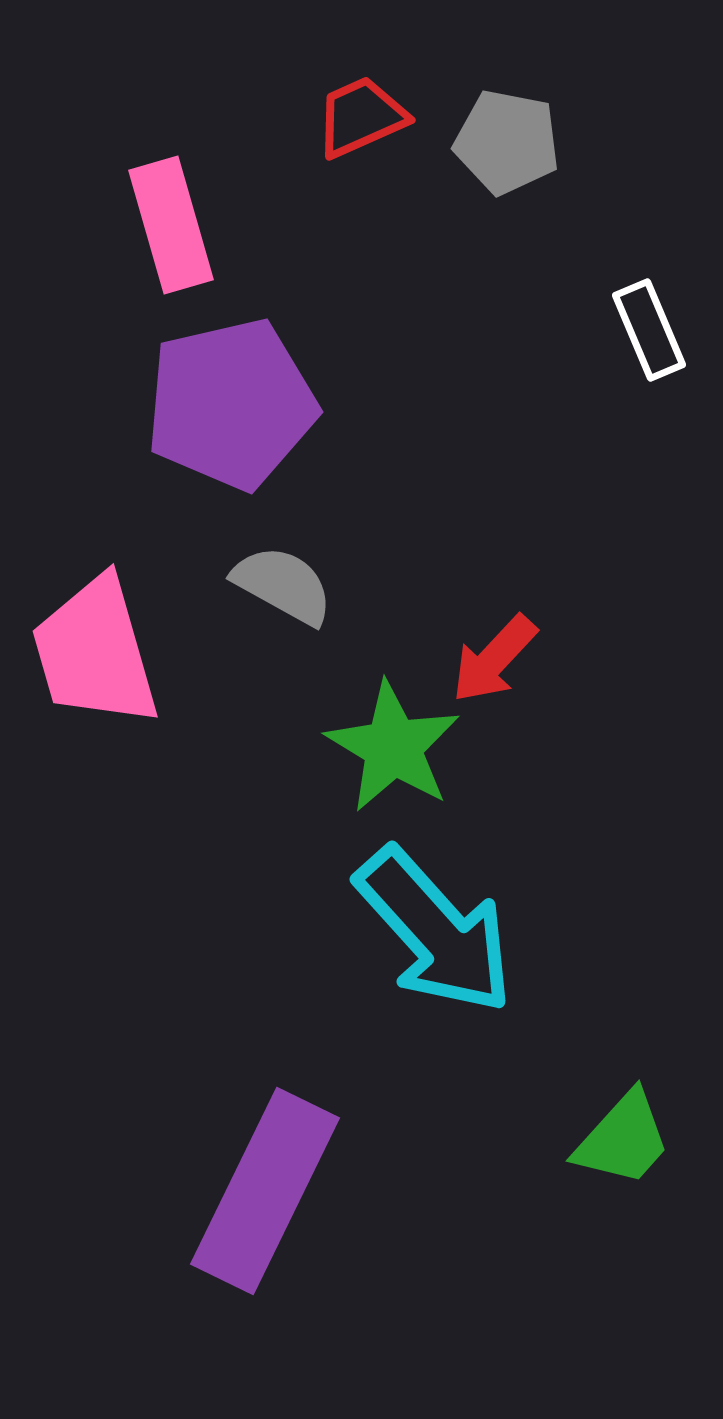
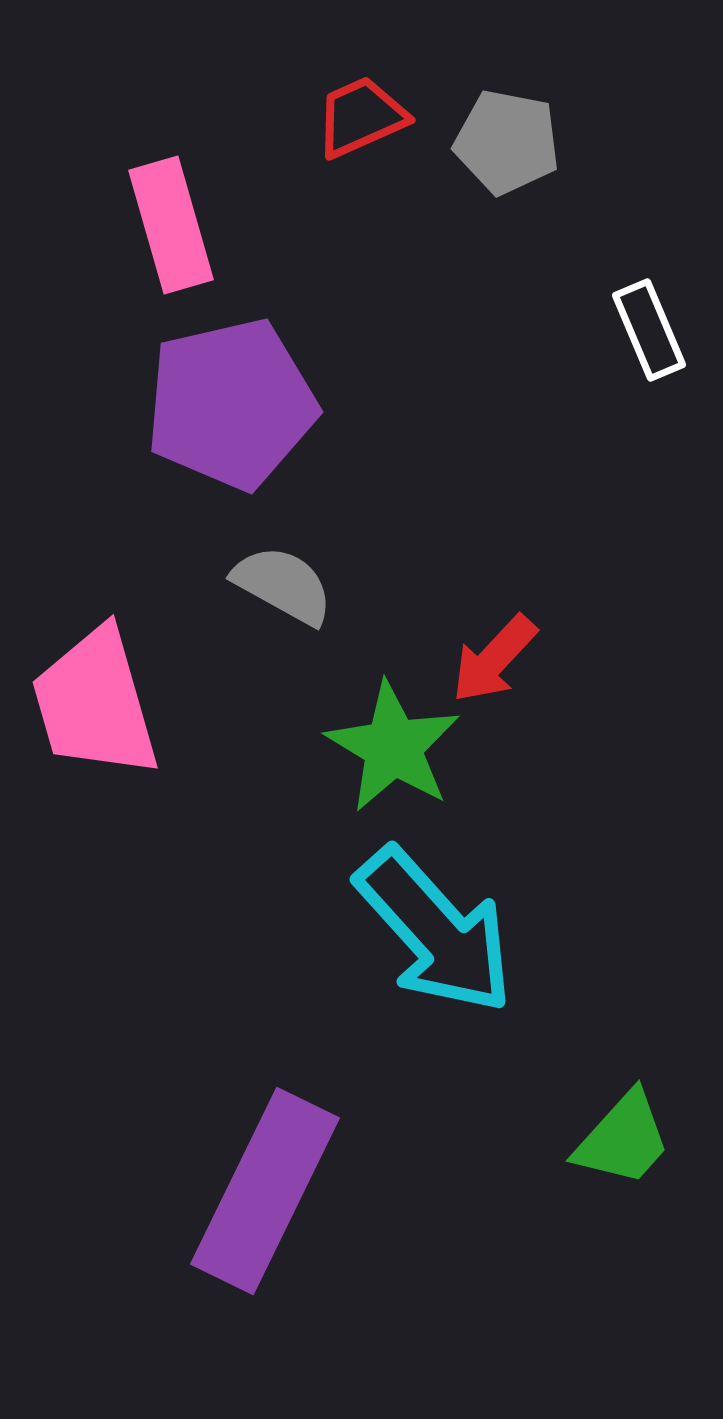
pink trapezoid: moved 51 px down
